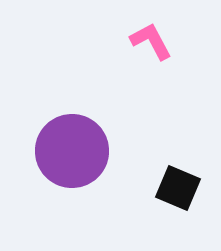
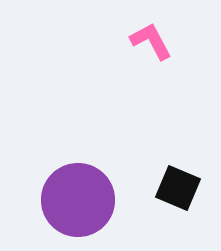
purple circle: moved 6 px right, 49 px down
